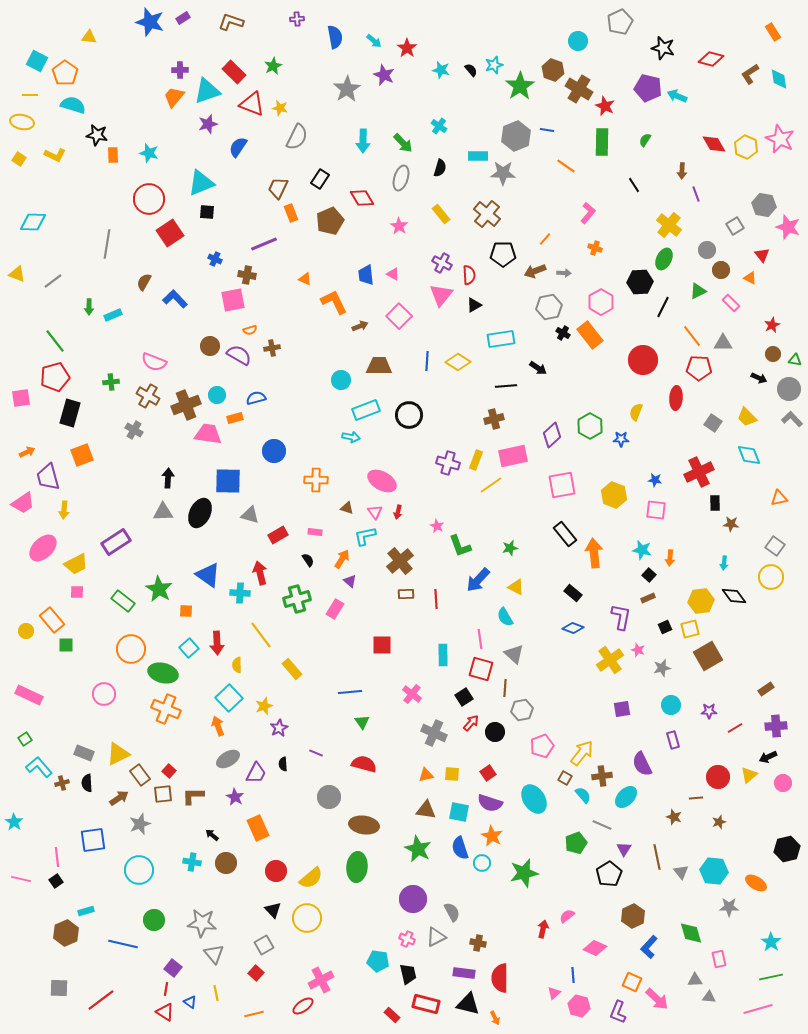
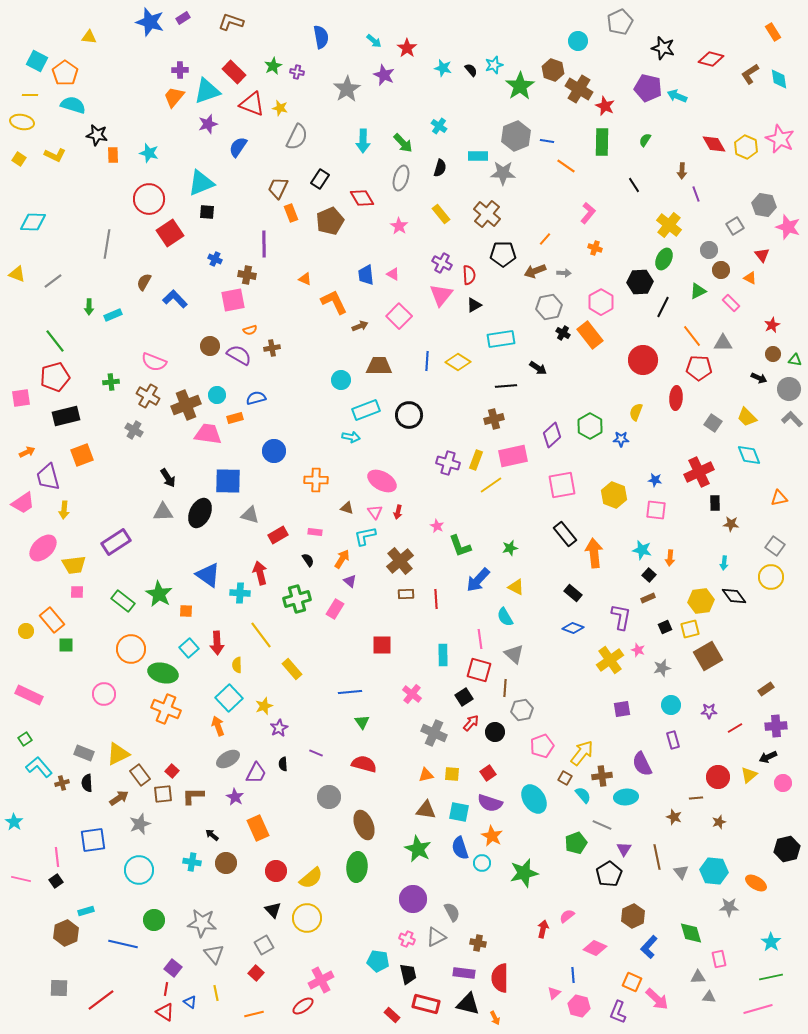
purple cross at (297, 19): moved 53 px down; rotated 16 degrees clockwise
blue semicircle at (335, 37): moved 14 px left
cyan star at (441, 70): moved 2 px right, 2 px up
blue line at (547, 130): moved 11 px down
purple line at (264, 244): rotated 68 degrees counterclockwise
gray circle at (707, 250): moved 2 px right
black rectangle at (70, 413): moved 4 px left, 3 px down; rotated 60 degrees clockwise
black arrow at (168, 478): rotated 144 degrees clockwise
yellow trapezoid at (76, 564): moved 2 px left, 1 px down; rotated 20 degrees clockwise
green star at (159, 589): moved 5 px down
red square at (481, 669): moved 2 px left, 1 px down
red square at (169, 771): moved 3 px right
cyan ellipse at (626, 797): rotated 40 degrees clockwise
brown ellipse at (364, 825): rotated 60 degrees clockwise
gray triangle at (695, 980): moved 3 px right, 3 px up
